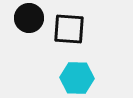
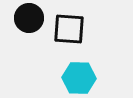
cyan hexagon: moved 2 px right
